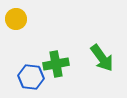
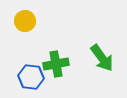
yellow circle: moved 9 px right, 2 px down
